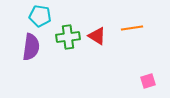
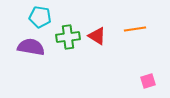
cyan pentagon: moved 1 px down
orange line: moved 3 px right, 1 px down
purple semicircle: rotated 88 degrees counterclockwise
